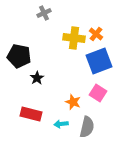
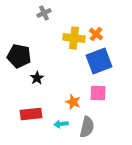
pink square: rotated 30 degrees counterclockwise
red rectangle: rotated 20 degrees counterclockwise
